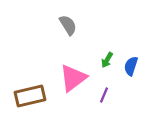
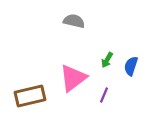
gray semicircle: moved 6 px right, 4 px up; rotated 45 degrees counterclockwise
